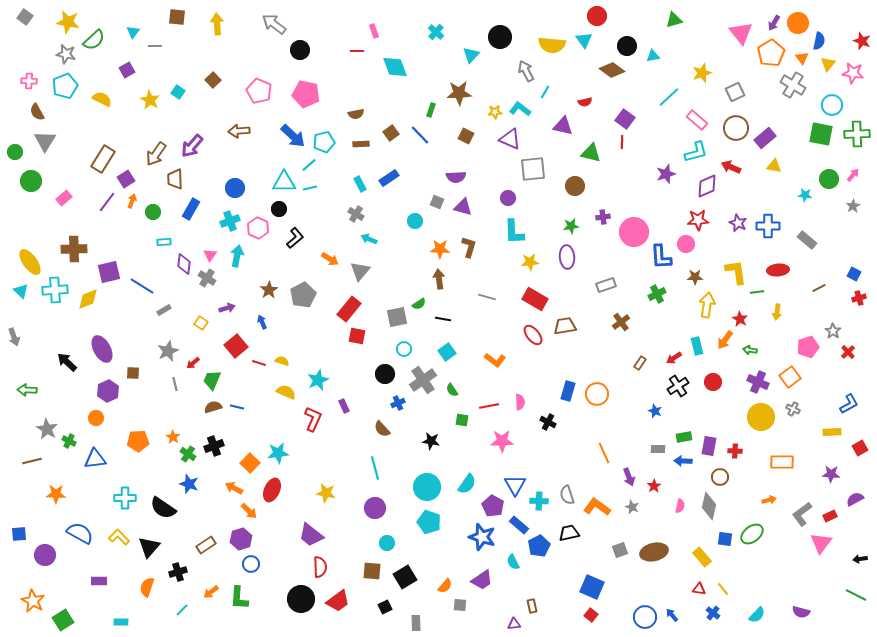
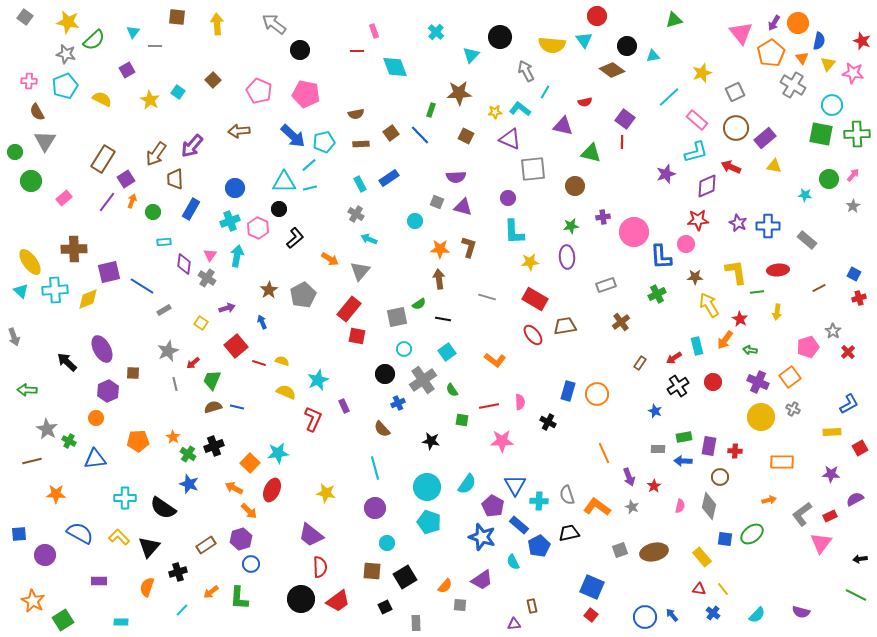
yellow arrow at (707, 305): moved 2 px right; rotated 40 degrees counterclockwise
